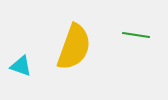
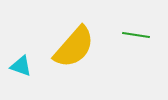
yellow semicircle: rotated 21 degrees clockwise
